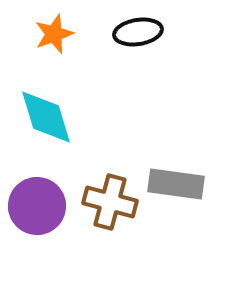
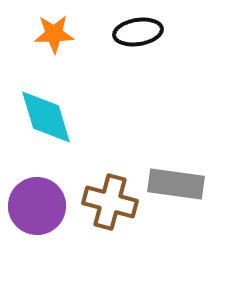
orange star: rotated 18 degrees clockwise
